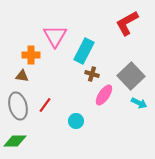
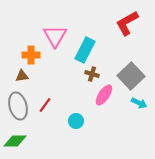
cyan rectangle: moved 1 px right, 1 px up
brown triangle: rotated 16 degrees counterclockwise
